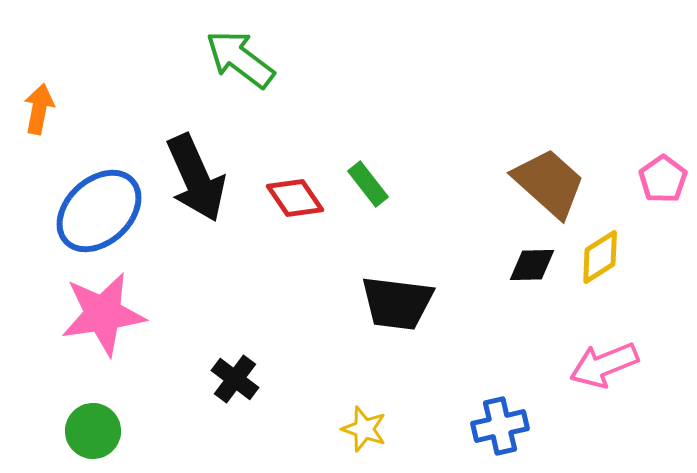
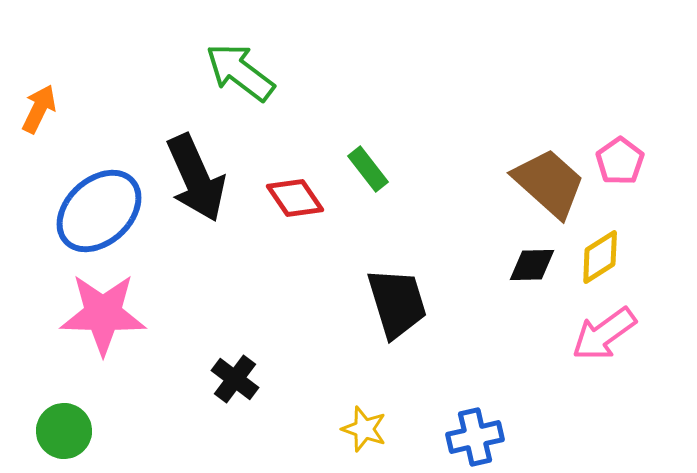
green arrow: moved 13 px down
orange arrow: rotated 15 degrees clockwise
pink pentagon: moved 43 px left, 18 px up
green rectangle: moved 15 px up
black trapezoid: rotated 114 degrees counterclockwise
pink star: rotated 10 degrees clockwise
pink arrow: moved 31 px up; rotated 14 degrees counterclockwise
blue cross: moved 25 px left, 11 px down
green circle: moved 29 px left
